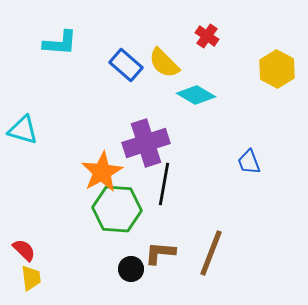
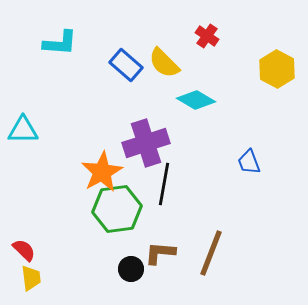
cyan diamond: moved 5 px down
cyan triangle: rotated 16 degrees counterclockwise
green hexagon: rotated 12 degrees counterclockwise
